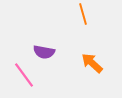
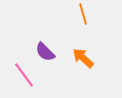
purple semicircle: moved 1 px right; rotated 35 degrees clockwise
orange arrow: moved 9 px left, 5 px up
